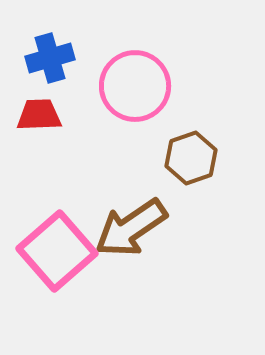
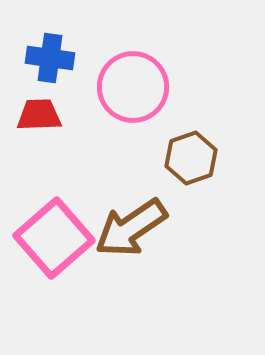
blue cross: rotated 24 degrees clockwise
pink circle: moved 2 px left, 1 px down
pink square: moved 3 px left, 13 px up
